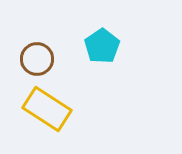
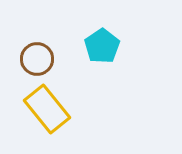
yellow rectangle: rotated 18 degrees clockwise
